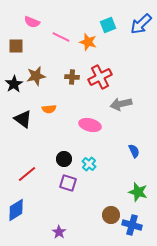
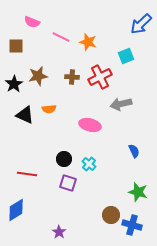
cyan square: moved 18 px right, 31 px down
brown star: moved 2 px right
black triangle: moved 2 px right, 4 px up; rotated 12 degrees counterclockwise
red line: rotated 48 degrees clockwise
